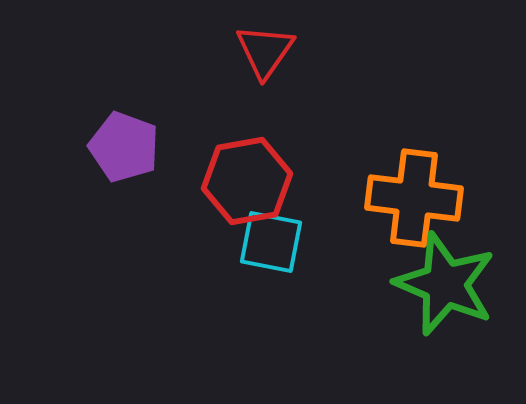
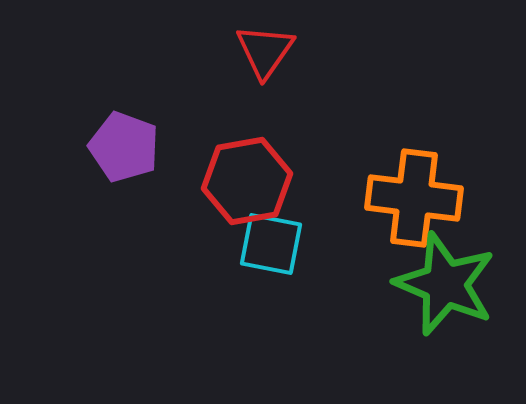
cyan square: moved 2 px down
